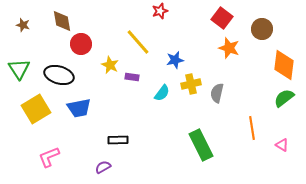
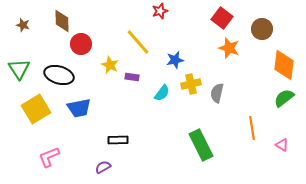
brown diamond: rotated 10 degrees clockwise
